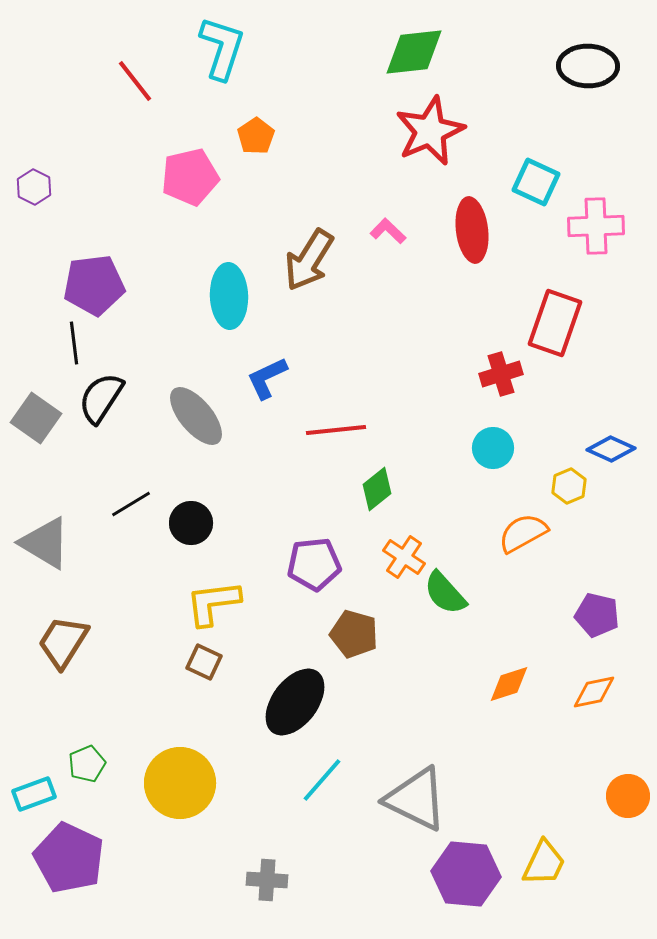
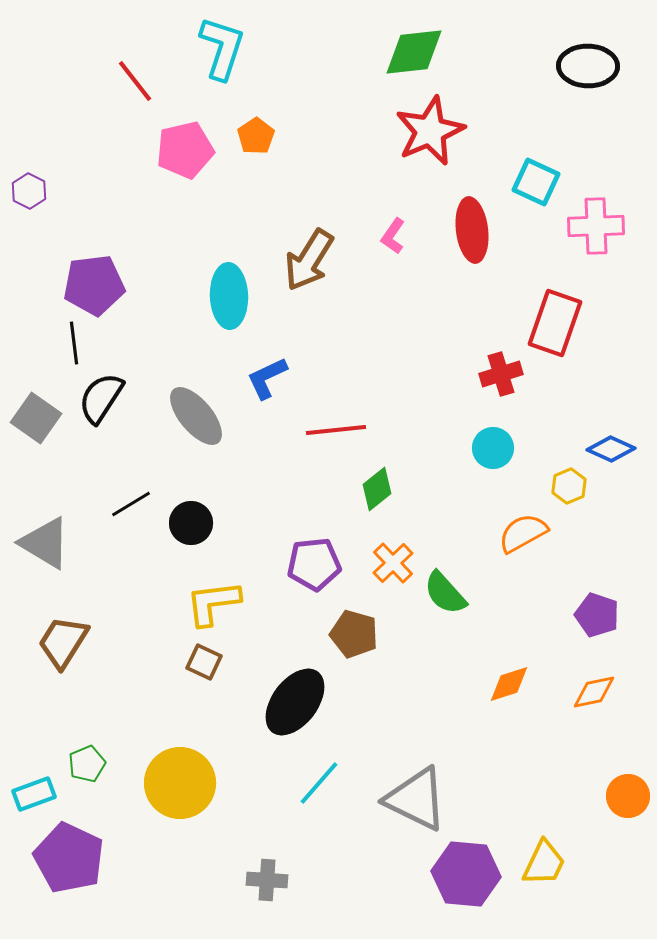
pink pentagon at (190, 177): moved 5 px left, 27 px up
purple hexagon at (34, 187): moved 5 px left, 4 px down
pink L-shape at (388, 231): moved 5 px right, 5 px down; rotated 99 degrees counterclockwise
orange cross at (404, 557): moved 11 px left, 6 px down; rotated 12 degrees clockwise
purple pentagon at (597, 615): rotated 6 degrees clockwise
cyan line at (322, 780): moved 3 px left, 3 px down
